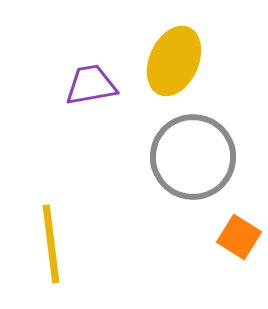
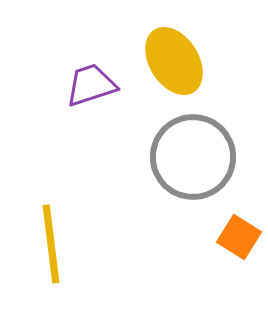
yellow ellipse: rotated 56 degrees counterclockwise
purple trapezoid: rotated 8 degrees counterclockwise
